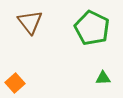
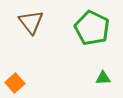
brown triangle: moved 1 px right
